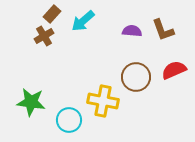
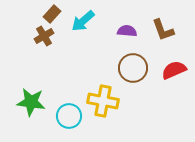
purple semicircle: moved 5 px left
brown circle: moved 3 px left, 9 px up
cyan circle: moved 4 px up
